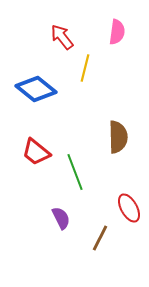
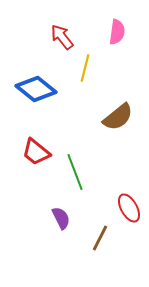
brown semicircle: moved 20 px up; rotated 52 degrees clockwise
